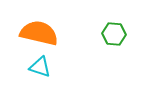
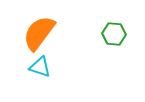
orange semicircle: rotated 66 degrees counterclockwise
